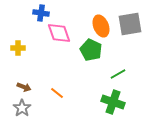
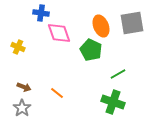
gray square: moved 2 px right, 1 px up
yellow cross: moved 1 px up; rotated 24 degrees clockwise
